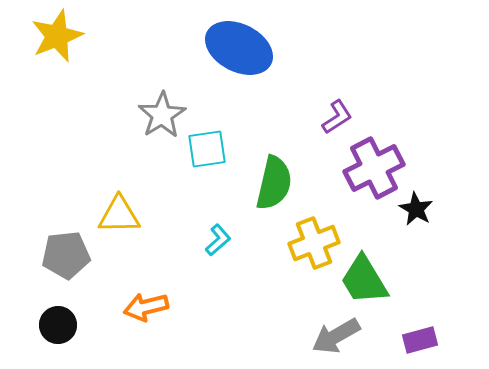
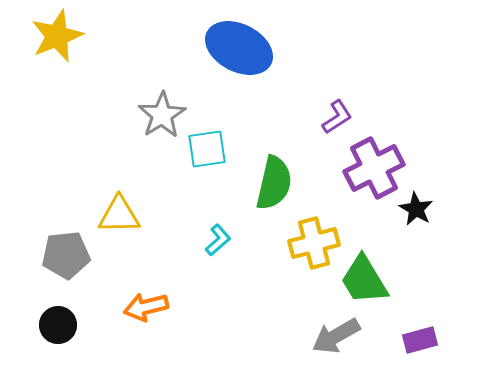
yellow cross: rotated 6 degrees clockwise
